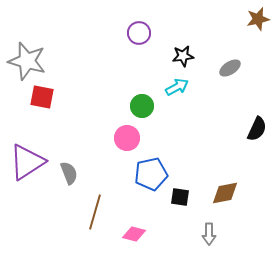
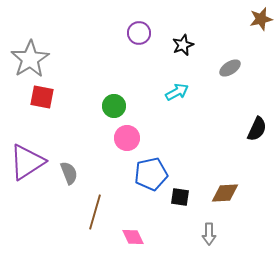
brown star: moved 3 px right
black star: moved 11 px up; rotated 15 degrees counterclockwise
gray star: moved 3 px right, 2 px up; rotated 24 degrees clockwise
cyan arrow: moved 5 px down
green circle: moved 28 px left
brown diamond: rotated 8 degrees clockwise
pink diamond: moved 1 px left, 3 px down; rotated 50 degrees clockwise
